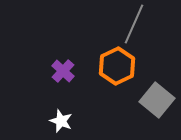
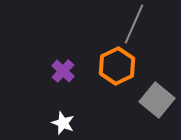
white star: moved 2 px right, 2 px down
